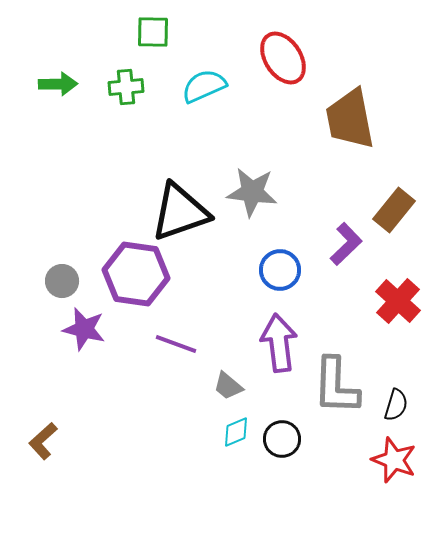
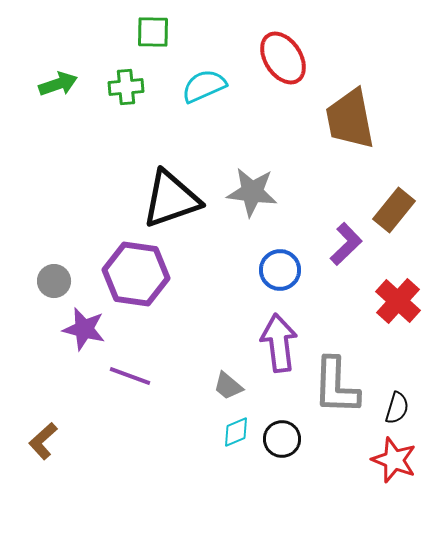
green arrow: rotated 18 degrees counterclockwise
black triangle: moved 9 px left, 13 px up
gray circle: moved 8 px left
purple line: moved 46 px left, 32 px down
black semicircle: moved 1 px right, 3 px down
